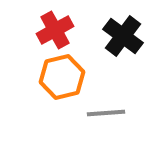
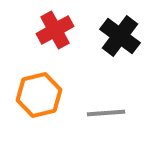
black cross: moved 3 px left
orange hexagon: moved 23 px left, 18 px down
